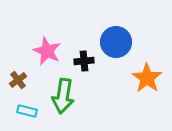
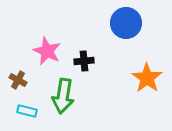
blue circle: moved 10 px right, 19 px up
brown cross: rotated 24 degrees counterclockwise
